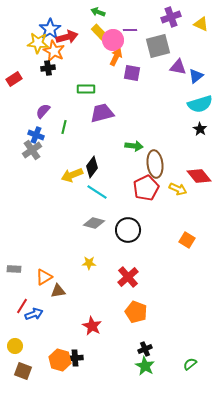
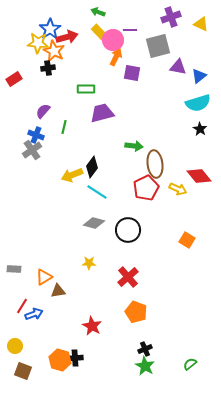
blue triangle at (196, 76): moved 3 px right
cyan semicircle at (200, 104): moved 2 px left, 1 px up
